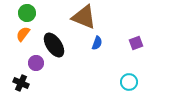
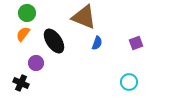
black ellipse: moved 4 px up
